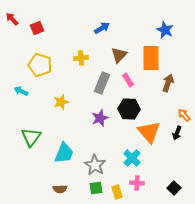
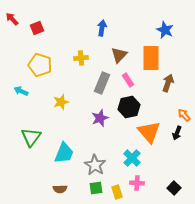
blue arrow: rotated 49 degrees counterclockwise
black hexagon: moved 2 px up; rotated 15 degrees counterclockwise
